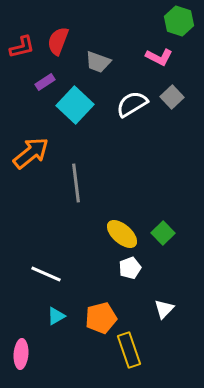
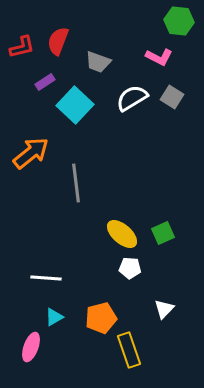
green hexagon: rotated 12 degrees counterclockwise
gray square: rotated 15 degrees counterclockwise
white semicircle: moved 6 px up
green square: rotated 20 degrees clockwise
white pentagon: rotated 25 degrees clockwise
white line: moved 4 px down; rotated 20 degrees counterclockwise
cyan triangle: moved 2 px left, 1 px down
pink ellipse: moved 10 px right, 7 px up; rotated 16 degrees clockwise
